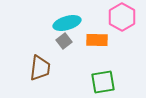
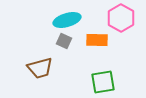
pink hexagon: moved 1 px left, 1 px down
cyan ellipse: moved 3 px up
gray square: rotated 28 degrees counterclockwise
brown trapezoid: rotated 68 degrees clockwise
